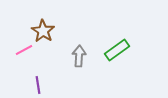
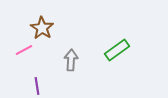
brown star: moved 1 px left, 3 px up
gray arrow: moved 8 px left, 4 px down
purple line: moved 1 px left, 1 px down
